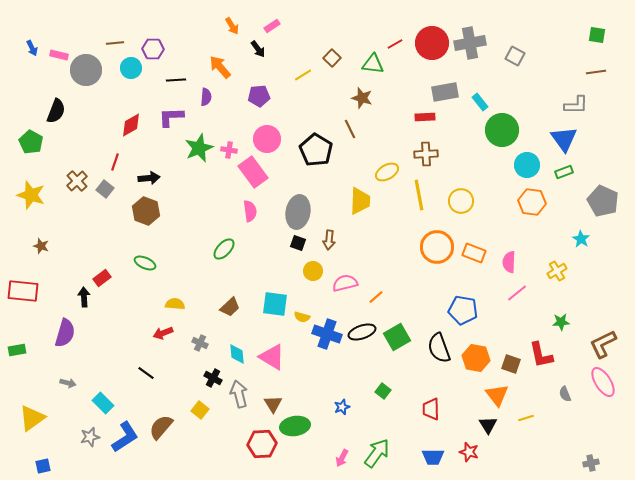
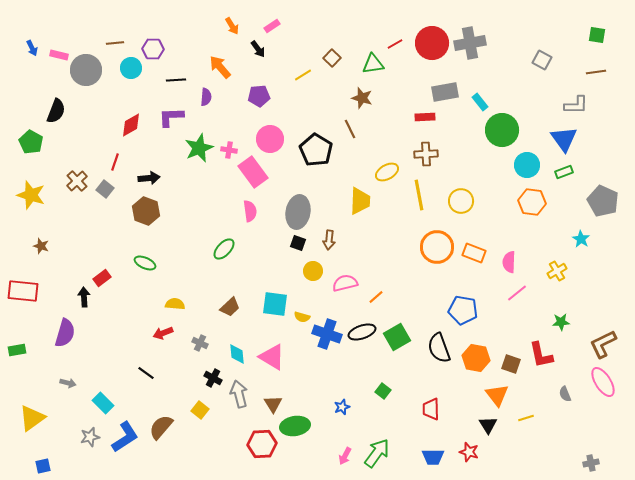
gray square at (515, 56): moved 27 px right, 4 px down
green triangle at (373, 64): rotated 15 degrees counterclockwise
pink circle at (267, 139): moved 3 px right
pink arrow at (342, 458): moved 3 px right, 2 px up
